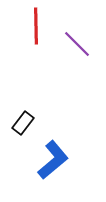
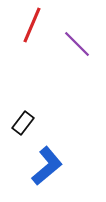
red line: moved 4 px left, 1 px up; rotated 24 degrees clockwise
blue L-shape: moved 6 px left, 6 px down
